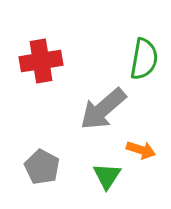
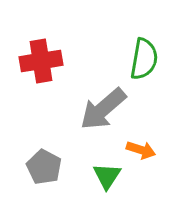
gray pentagon: moved 2 px right
